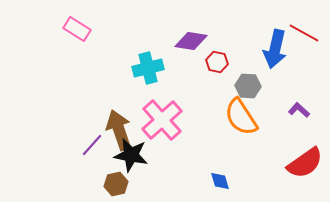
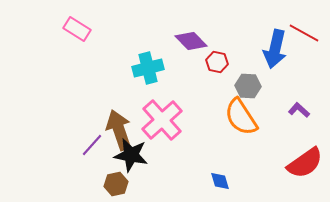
purple diamond: rotated 36 degrees clockwise
